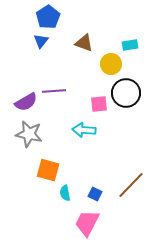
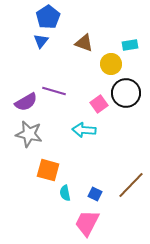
purple line: rotated 20 degrees clockwise
pink square: rotated 30 degrees counterclockwise
